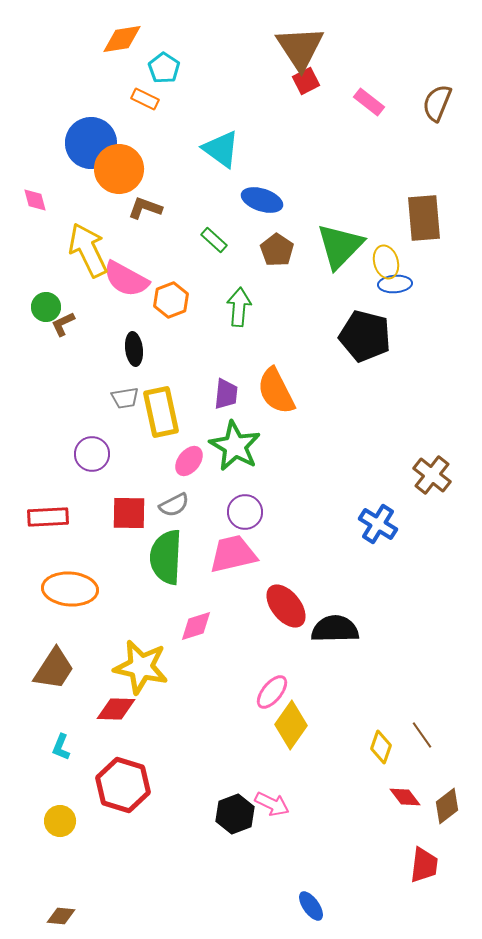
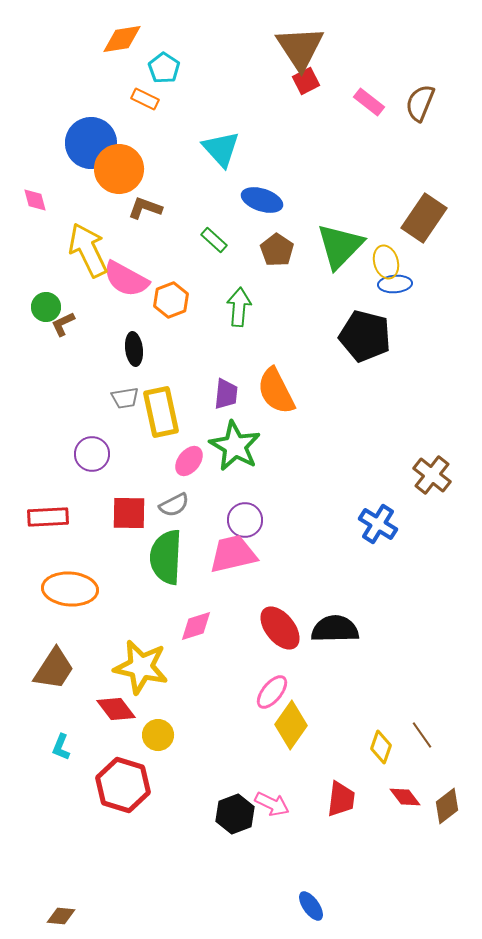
brown semicircle at (437, 103): moved 17 px left
cyan triangle at (221, 149): rotated 12 degrees clockwise
brown rectangle at (424, 218): rotated 39 degrees clockwise
purple circle at (245, 512): moved 8 px down
red ellipse at (286, 606): moved 6 px left, 22 px down
red diamond at (116, 709): rotated 51 degrees clockwise
yellow circle at (60, 821): moved 98 px right, 86 px up
red trapezoid at (424, 865): moved 83 px left, 66 px up
